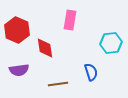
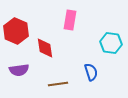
red hexagon: moved 1 px left, 1 px down
cyan hexagon: rotated 15 degrees clockwise
